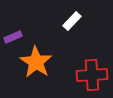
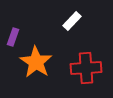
purple rectangle: rotated 48 degrees counterclockwise
red cross: moved 6 px left, 7 px up
